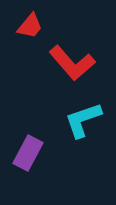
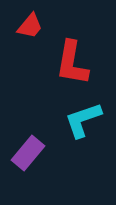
red L-shape: rotated 51 degrees clockwise
purple rectangle: rotated 12 degrees clockwise
